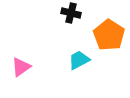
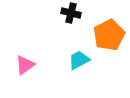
orange pentagon: rotated 12 degrees clockwise
pink triangle: moved 4 px right, 2 px up
